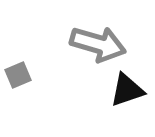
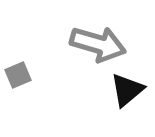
black triangle: rotated 21 degrees counterclockwise
